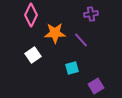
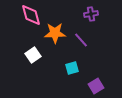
pink diamond: rotated 40 degrees counterclockwise
